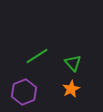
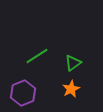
green triangle: rotated 36 degrees clockwise
purple hexagon: moved 1 px left, 1 px down
